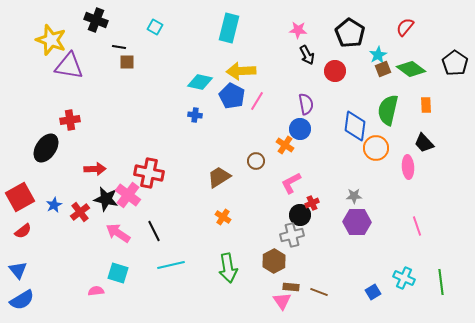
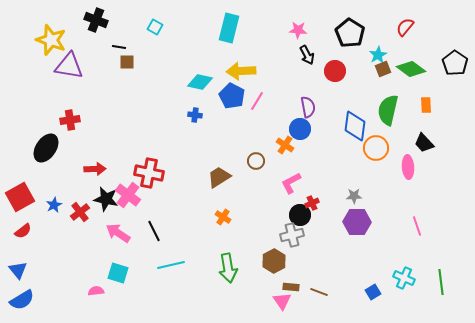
purple semicircle at (306, 104): moved 2 px right, 3 px down
